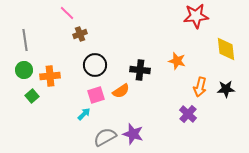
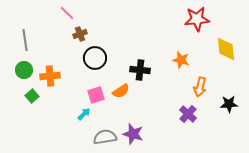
red star: moved 1 px right, 3 px down
orange star: moved 4 px right, 1 px up
black circle: moved 7 px up
black star: moved 3 px right, 15 px down
gray semicircle: rotated 20 degrees clockwise
